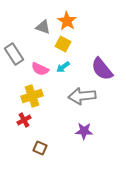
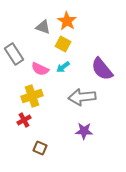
gray arrow: moved 1 px down
